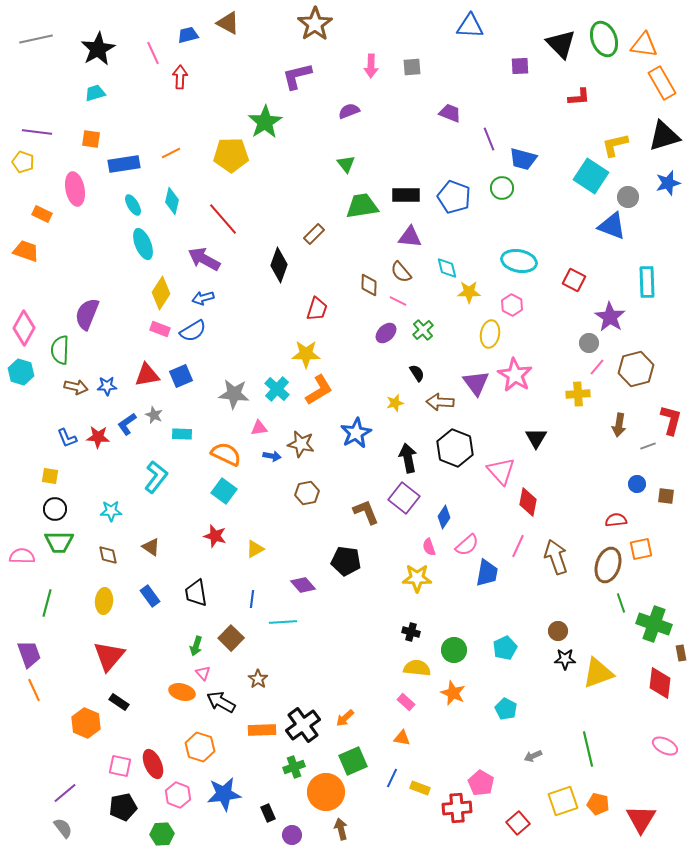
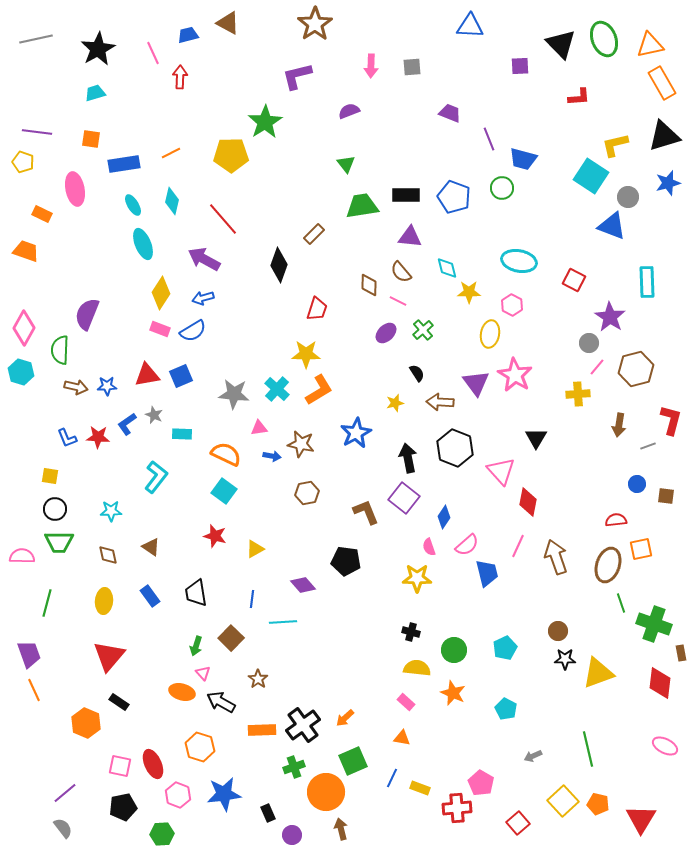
orange triangle at (644, 45): moved 6 px right; rotated 20 degrees counterclockwise
blue trapezoid at (487, 573): rotated 24 degrees counterclockwise
yellow square at (563, 801): rotated 24 degrees counterclockwise
